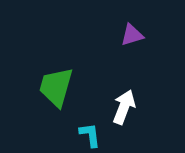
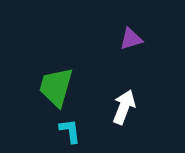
purple triangle: moved 1 px left, 4 px down
cyan L-shape: moved 20 px left, 4 px up
